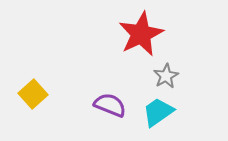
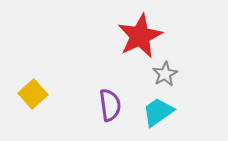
red star: moved 1 px left, 2 px down
gray star: moved 1 px left, 2 px up
purple semicircle: rotated 60 degrees clockwise
